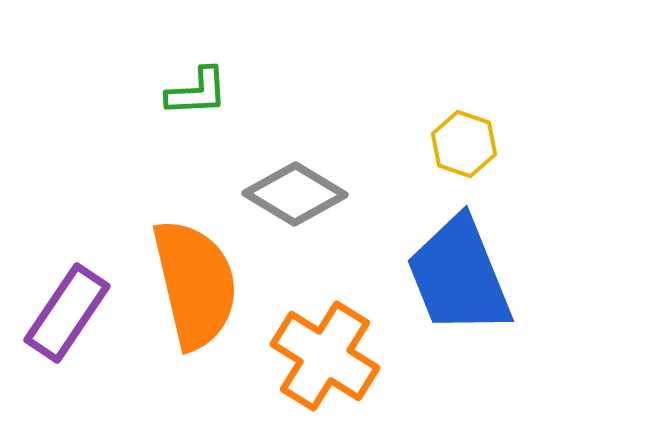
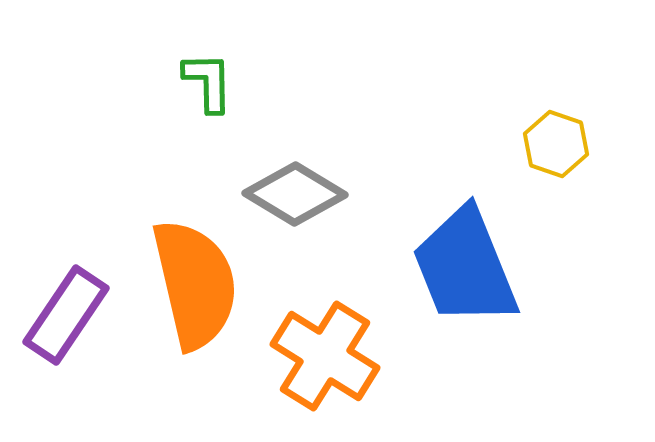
green L-shape: moved 11 px right, 10 px up; rotated 88 degrees counterclockwise
yellow hexagon: moved 92 px right
blue trapezoid: moved 6 px right, 9 px up
purple rectangle: moved 1 px left, 2 px down
